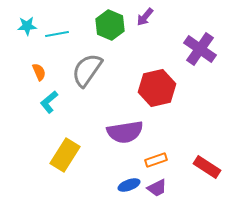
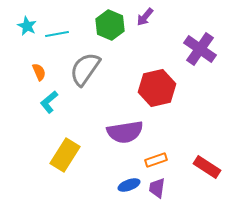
cyan star: rotated 30 degrees clockwise
gray semicircle: moved 2 px left, 1 px up
purple trapezoid: rotated 125 degrees clockwise
